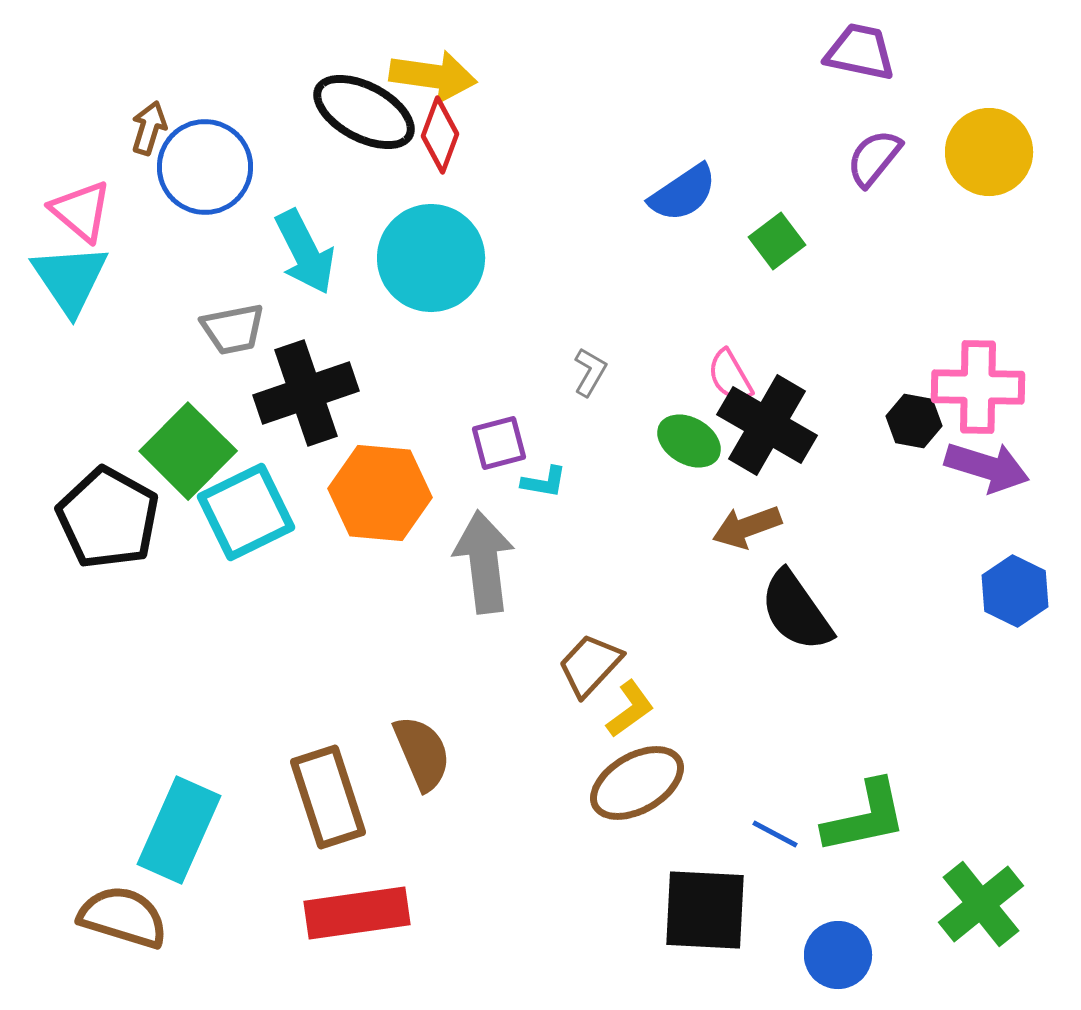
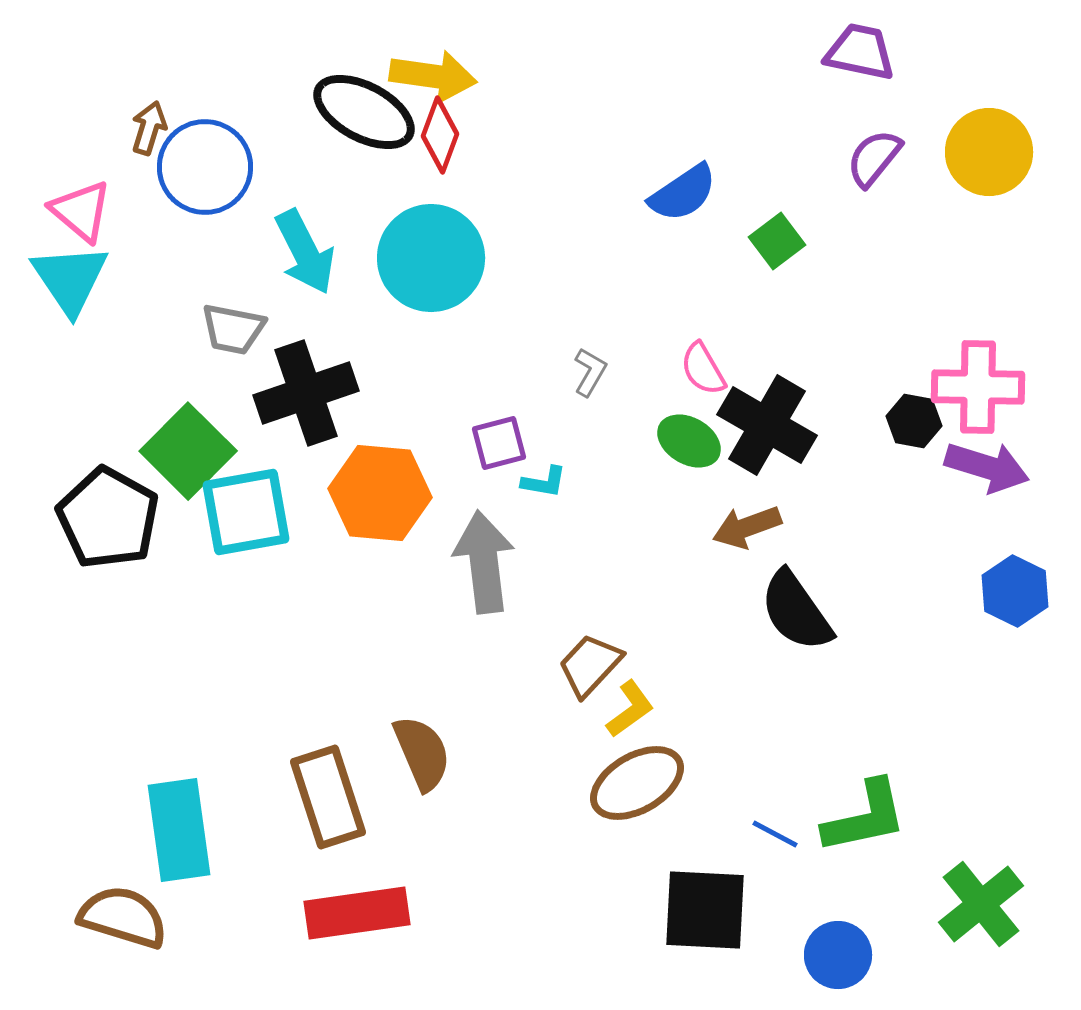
gray trapezoid at (233, 329): rotated 22 degrees clockwise
pink semicircle at (730, 376): moved 27 px left, 7 px up
cyan square at (246, 512): rotated 16 degrees clockwise
cyan rectangle at (179, 830): rotated 32 degrees counterclockwise
